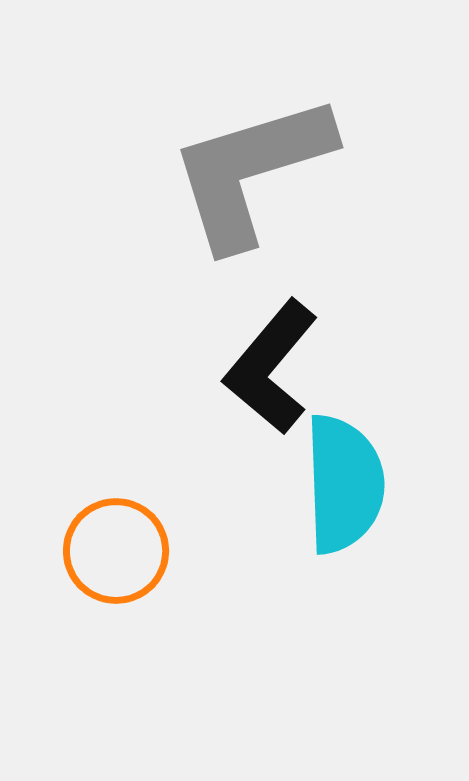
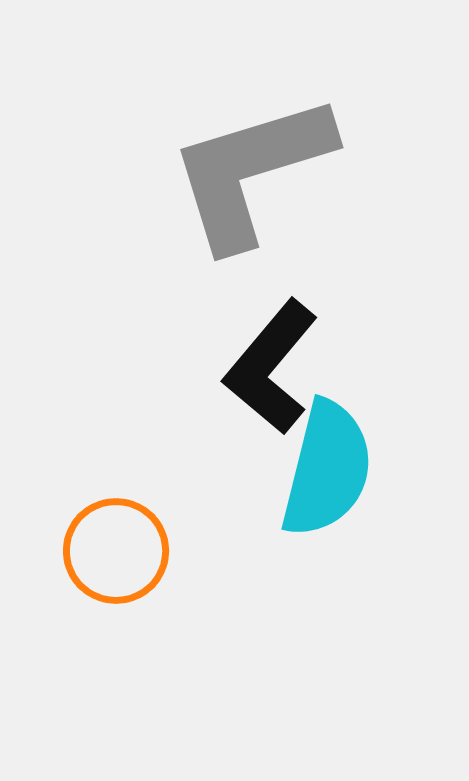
cyan semicircle: moved 17 px left, 15 px up; rotated 16 degrees clockwise
